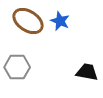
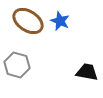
gray hexagon: moved 2 px up; rotated 15 degrees clockwise
